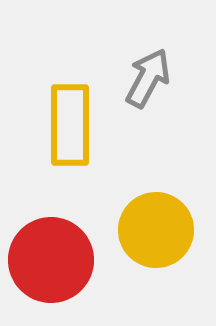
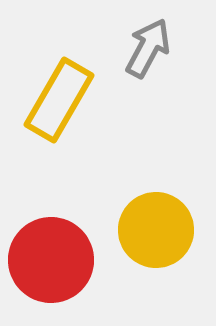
gray arrow: moved 30 px up
yellow rectangle: moved 11 px left, 25 px up; rotated 30 degrees clockwise
